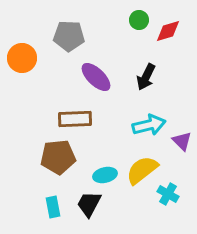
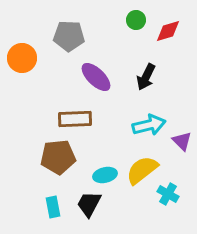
green circle: moved 3 px left
